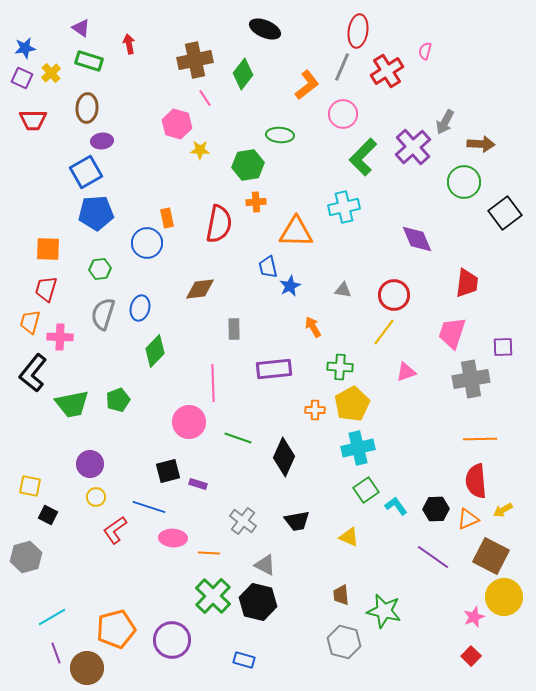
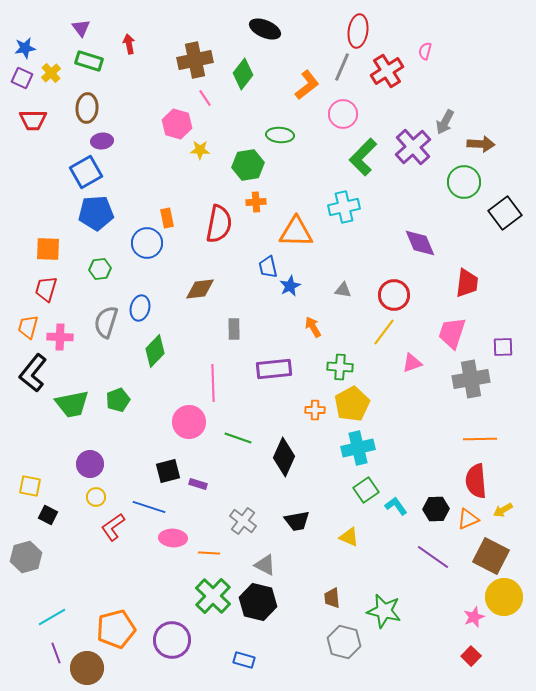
purple triangle at (81, 28): rotated 18 degrees clockwise
purple diamond at (417, 239): moved 3 px right, 4 px down
gray semicircle at (103, 314): moved 3 px right, 8 px down
orange trapezoid at (30, 322): moved 2 px left, 5 px down
pink triangle at (406, 372): moved 6 px right, 9 px up
red L-shape at (115, 530): moved 2 px left, 3 px up
brown trapezoid at (341, 595): moved 9 px left, 3 px down
